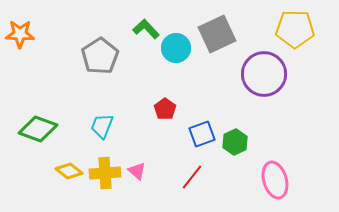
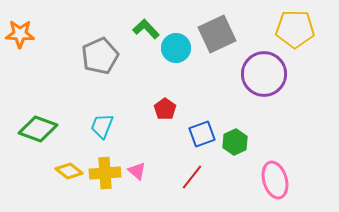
gray pentagon: rotated 9 degrees clockwise
